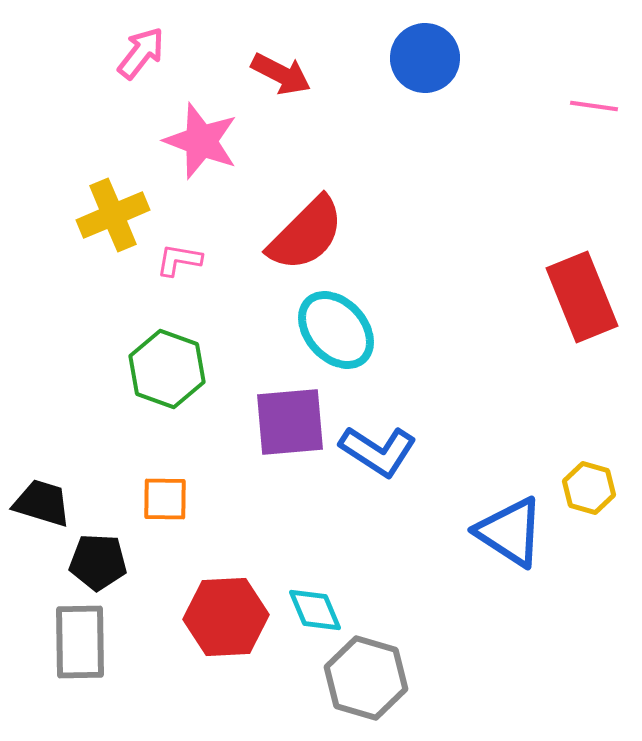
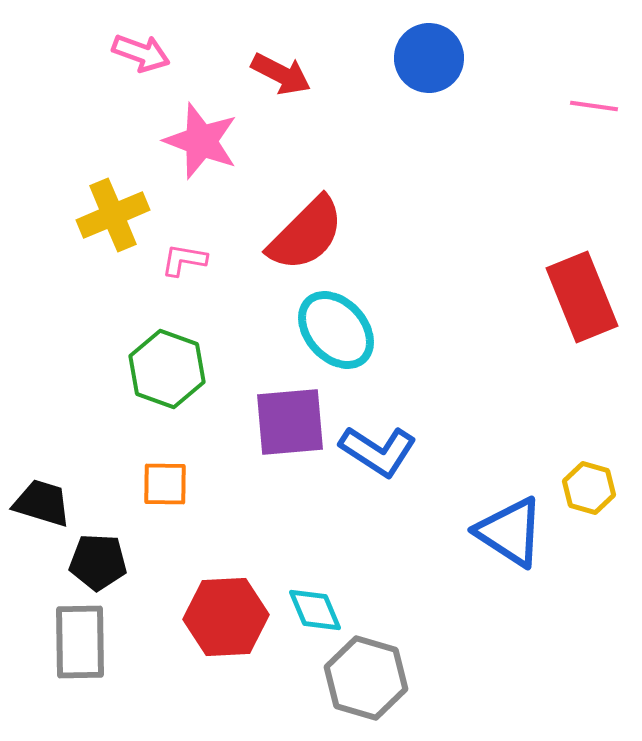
pink arrow: rotated 72 degrees clockwise
blue circle: moved 4 px right
pink L-shape: moved 5 px right
orange square: moved 15 px up
